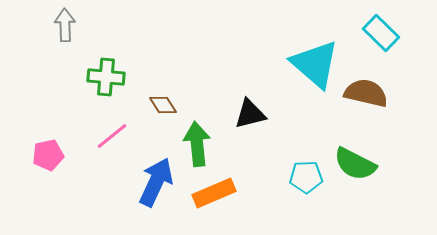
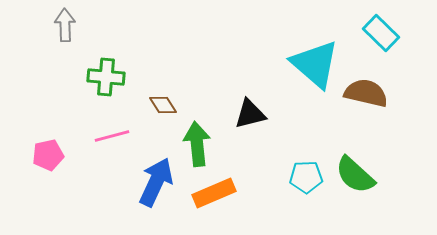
pink line: rotated 24 degrees clockwise
green semicircle: moved 11 px down; rotated 15 degrees clockwise
